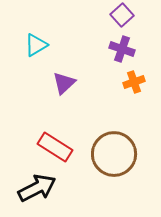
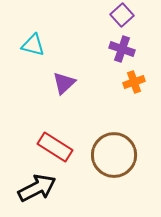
cyan triangle: moved 3 px left; rotated 45 degrees clockwise
brown circle: moved 1 px down
